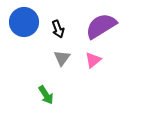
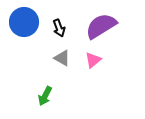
black arrow: moved 1 px right, 1 px up
gray triangle: rotated 36 degrees counterclockwise
green arrow: moved 1 px left, 1 px down; rotated 60 degrees clockwise
